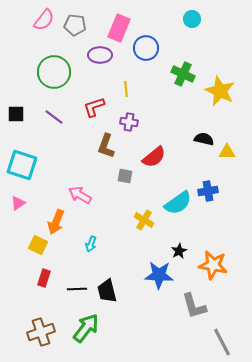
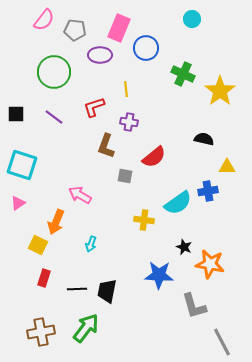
gray pentagon: moved 5 px down
yellow star: rotated 12 degrees clockwise
yellow triangle: moved 15 px down
yellow cross: rotated 24 degrees counterclockwise
black star: moved 5 px right, 4 px up; rotated 21 degrees counterclockwise
orange star: moved 3 px left, 1 px up
black trapezoid: rotated 25 degrees clockwise
brown cross: rotated 8 degrees clockwise
